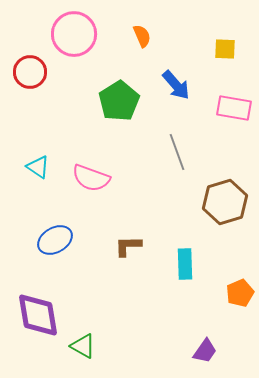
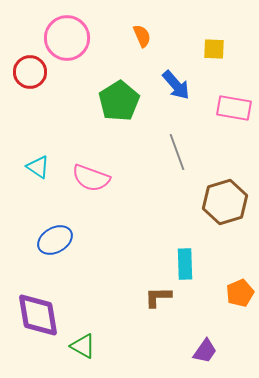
pink circle: moved 7 px left, 4 px down
yellow square: moved 11 px left
brown L-shape: moved 30 px right, 51 px down
